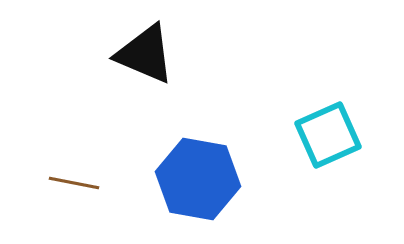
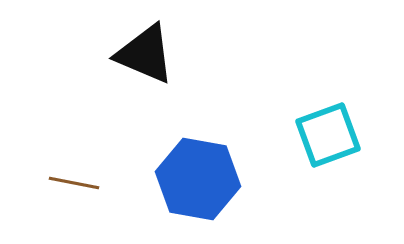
cyan square: rotated 4 degrees clockwise
